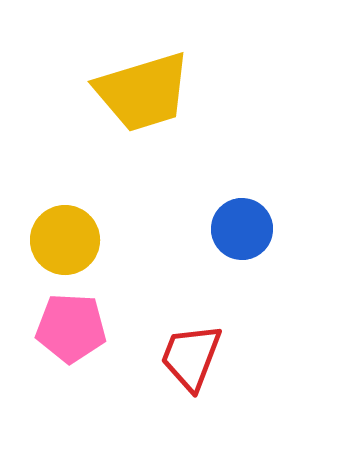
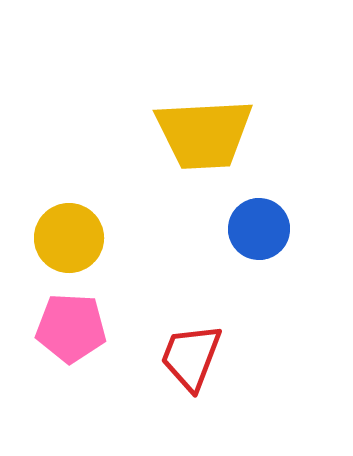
yellow trapezoid: moved 61 px right, 42 px down; rotated 14 degrees clockwise
blue circle: moved 17 px right
yellow circle: moved 4 px right, 2 px up
